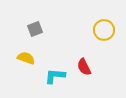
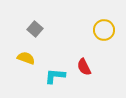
gray square: rotated 28 degrees counterclockwise
